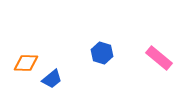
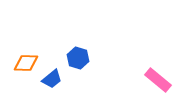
blue hexagon: moved 24 px left, 5 px down
pink rectangle: moved 1 px left, 22 px down
